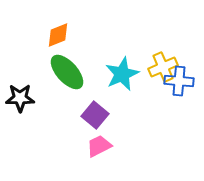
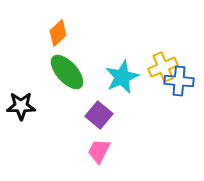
orange diamond: moved 2 px up; rotated 20 degrees counterclockwise
cyan star: moved 3 px down
black star: moved 1 px right, 8 px down
purple square: moved 4 px right
pink trapezoid: moved 5 px down; rotated 36 degrees counterclockwise
